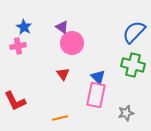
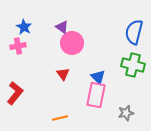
blue semicircle: rotated 30 degrees counterclockwise
red L-shape: moved 8 px up; rotated 115 degrees counterclockwise
